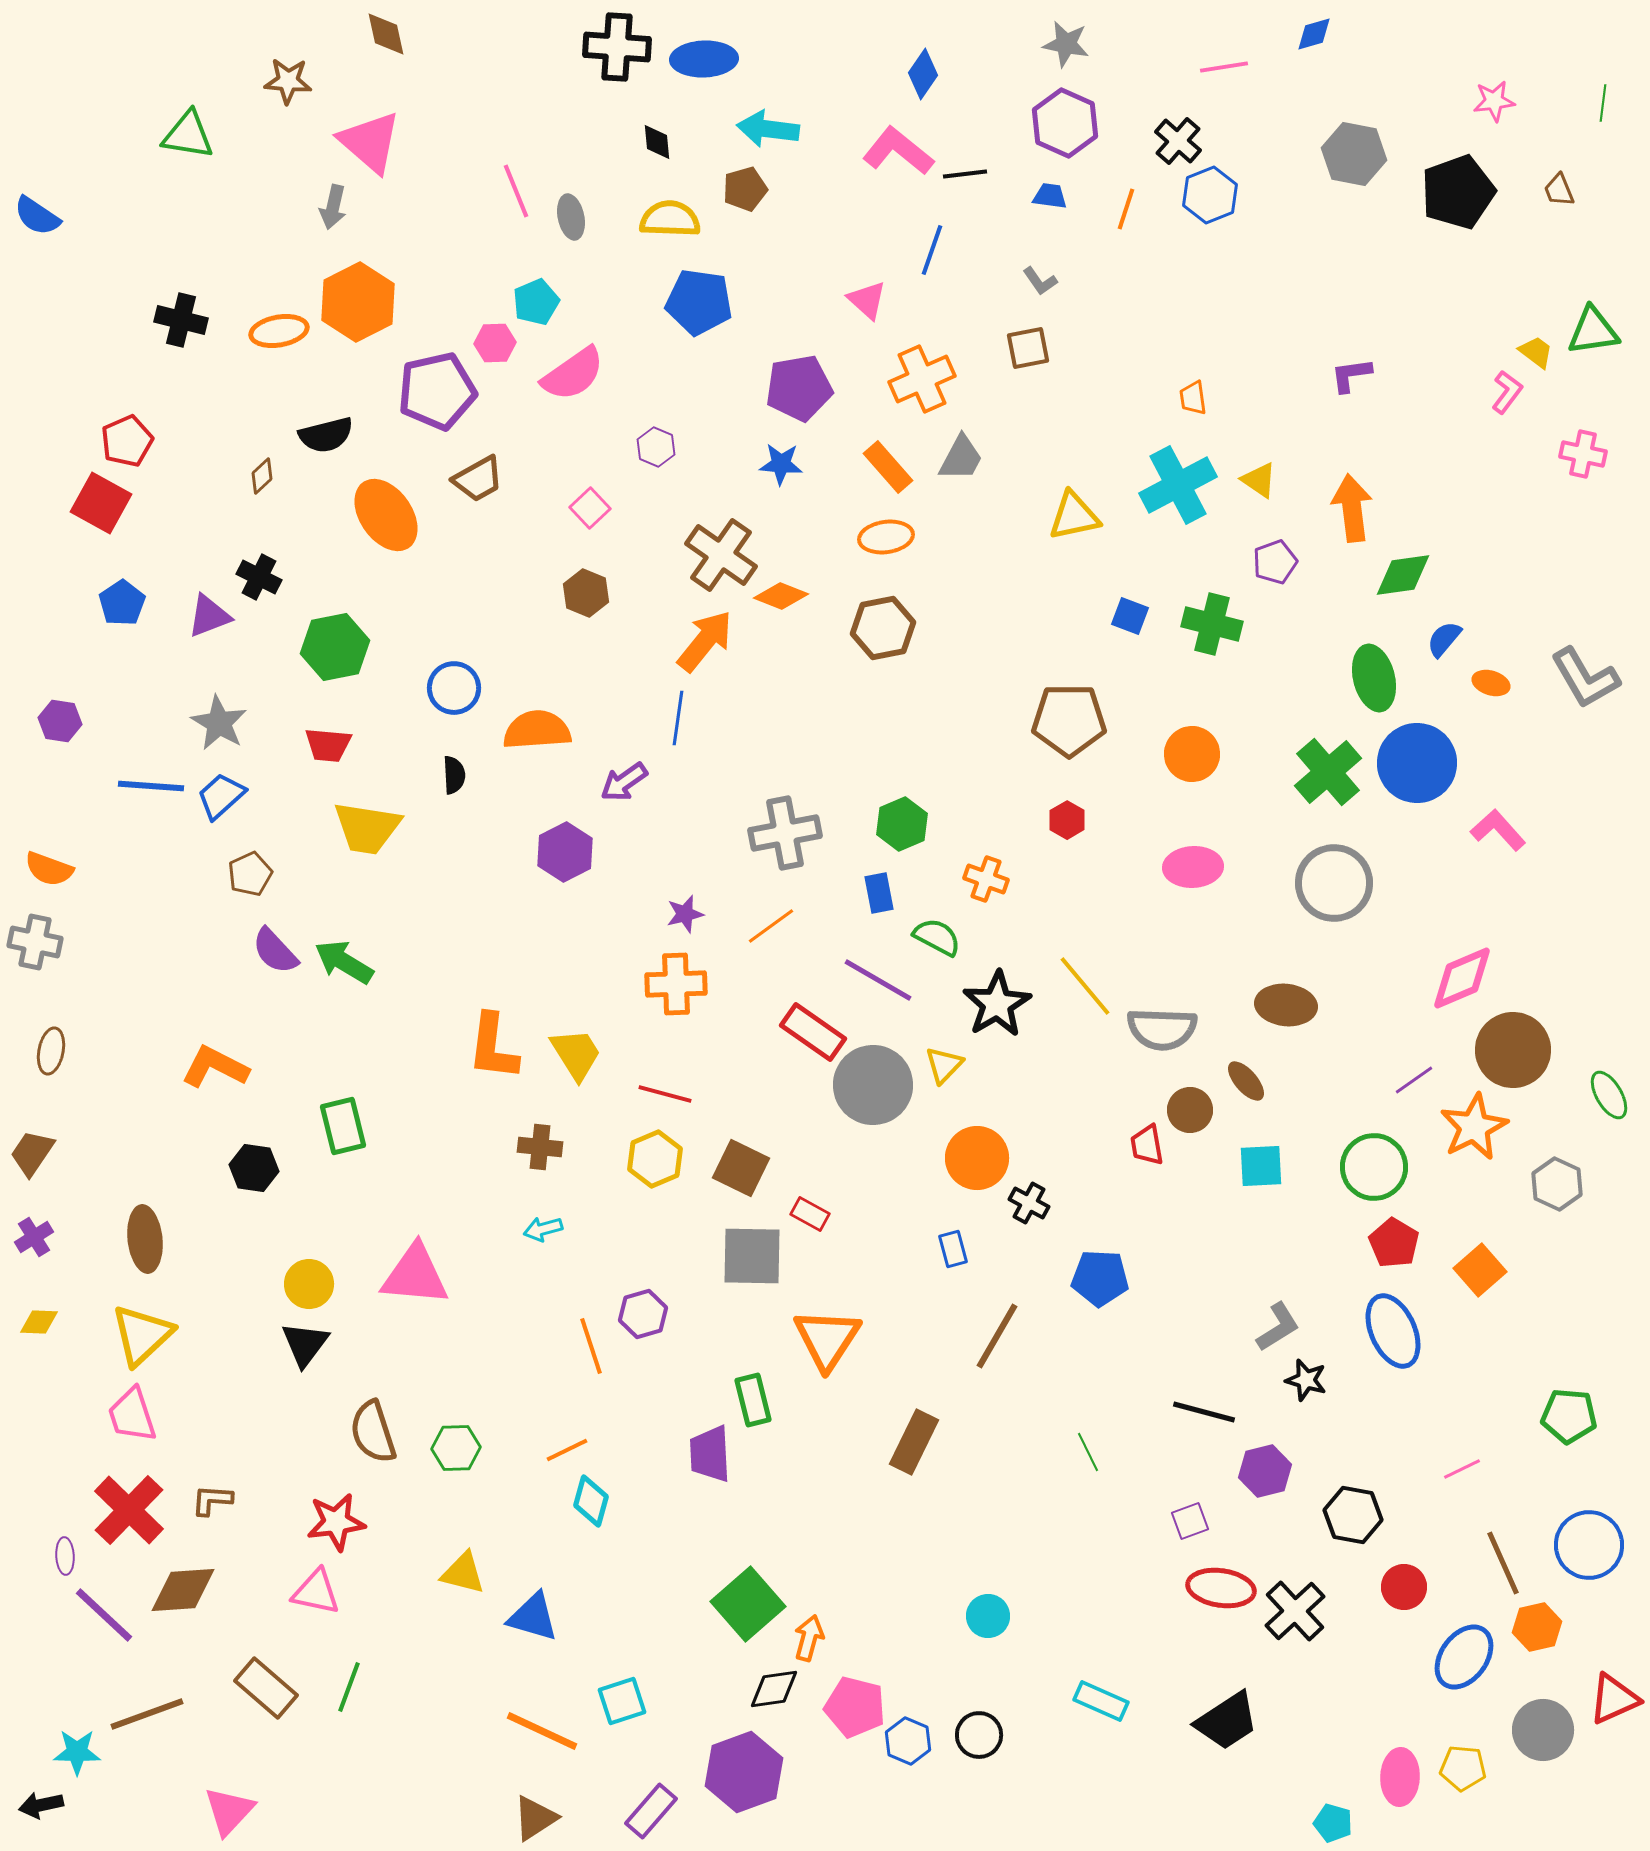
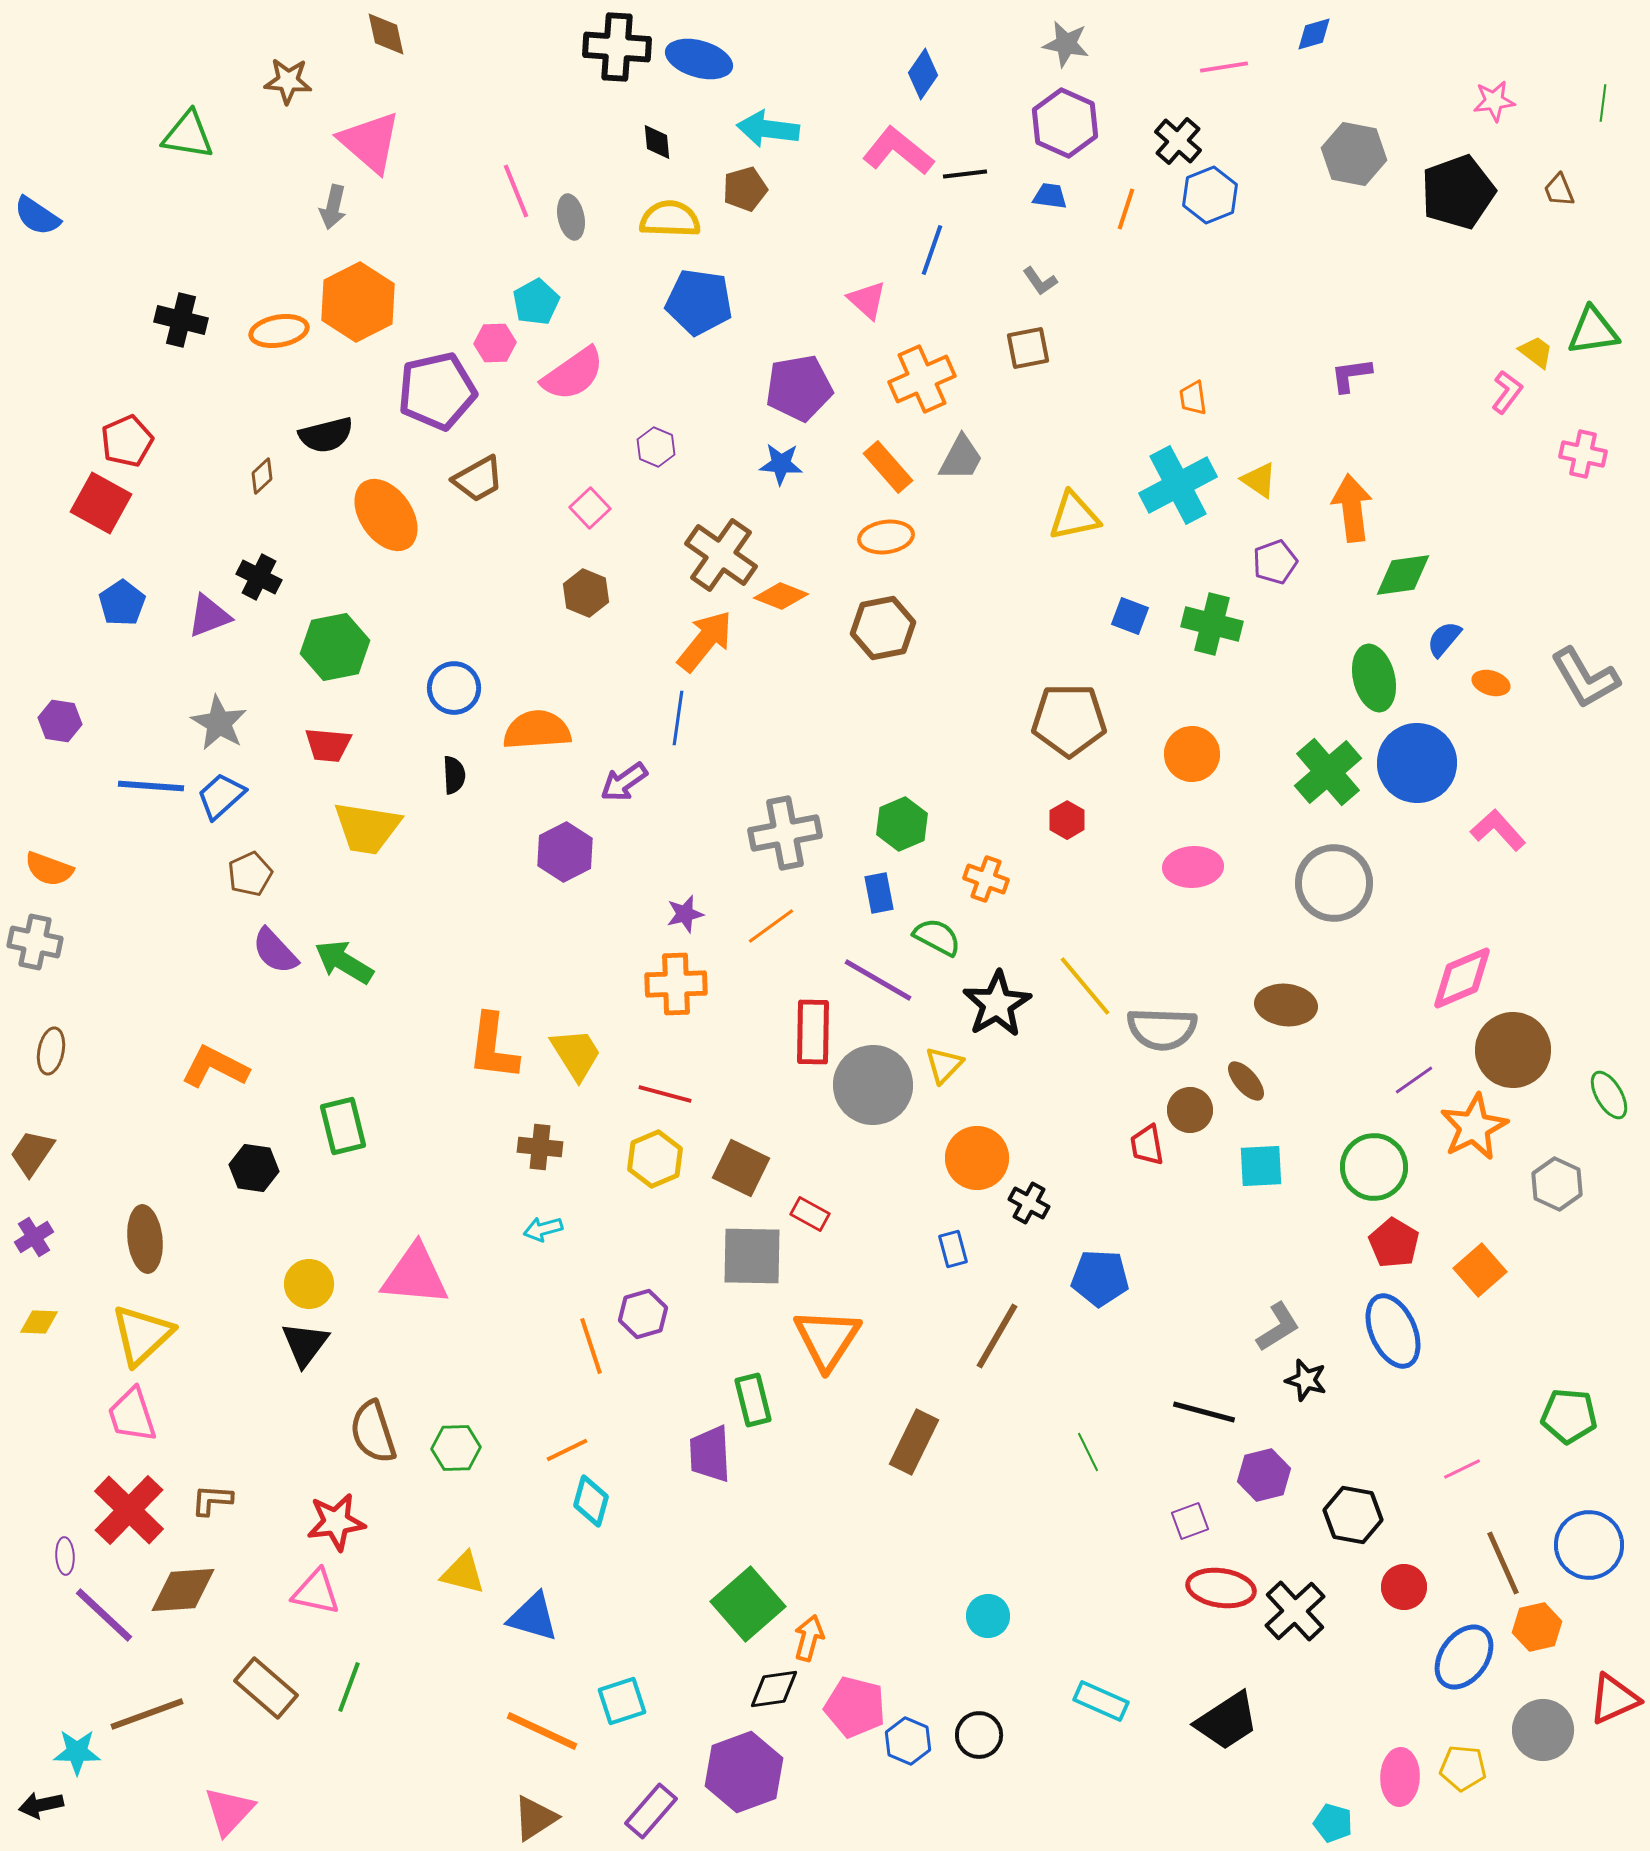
blue ellipse at (704, 59): moved 5 px left; rotated 18 degrees clockwise
cyan pentagon at (536, 302): rotated 6 degrees counterclockwise
red rectangle at (813, 1032): rotated 56 degrees clockwise
purple hexagon at (1265, 1471): moved 1 px left, 4 px down
